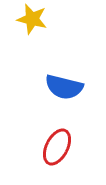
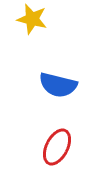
blue semicircle: moved 6 px left, 2 px up
